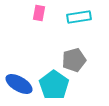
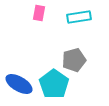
cyan pentagon: moved 1 px up
